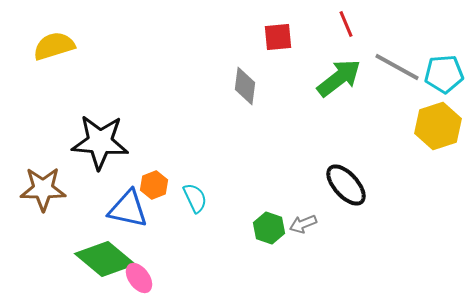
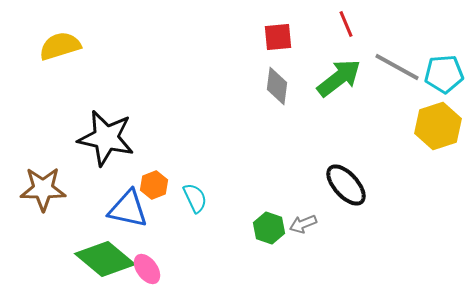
yellow semicircle: moved 6 px right
gray diamond: moved 32 px right
black star: moved 6 px right, 4 px up; rotated 8 degrees clockwise
pink ellipse: moved 8 px right, 9 px up
